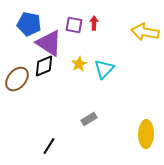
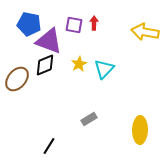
purple triangle: moved 2 px up; rotated 12 degrees counterclockwise
black diamond: moved 1 px right, 1 px up
yellow ellipse: moved 6 px left, 4 px up
